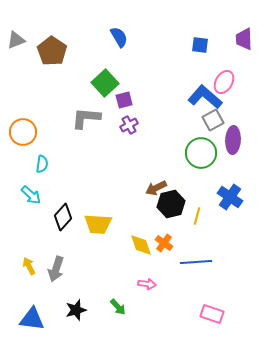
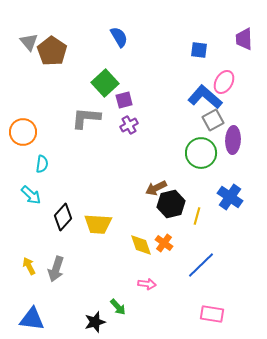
gray triangle: moved 13 px right, 2 px down; rotated 48 degrees counterclockwise
blue square: moved 1 px left, 5 px down
blue line: moved 5 px right, 3 px down; rotated 40 degrees counterclockwise
black star: moved 19 px right, 12 px down
pink rectangle: rotated 10 degrees counterclockwise
